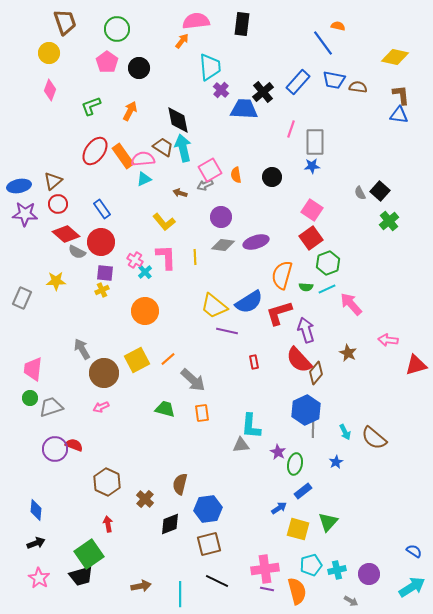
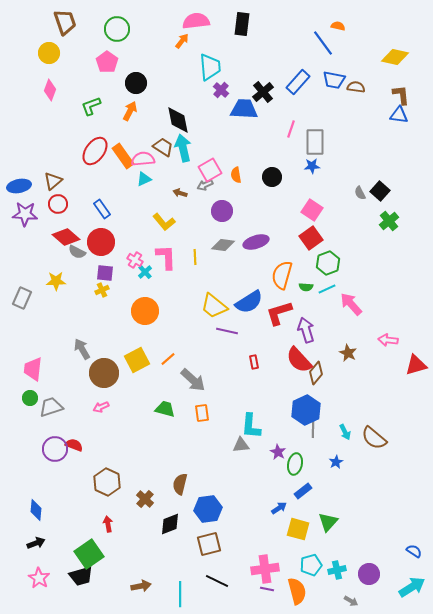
black circle at (139, 68): moved 3 px left, 15 px down
brown semicircle at (358, 87): moved 2 px left
purple circle at (221, 217): moved 1 px right, 6 px up
red diamond at (66, 234): moved 3 px down
